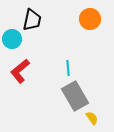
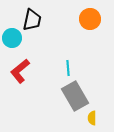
cyan circle: moved 1 px up
yellow semicircle: rotated 144 degrees counterclockwise
